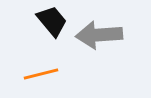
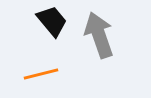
gray arrow: rotated 75 degrees clockwise
